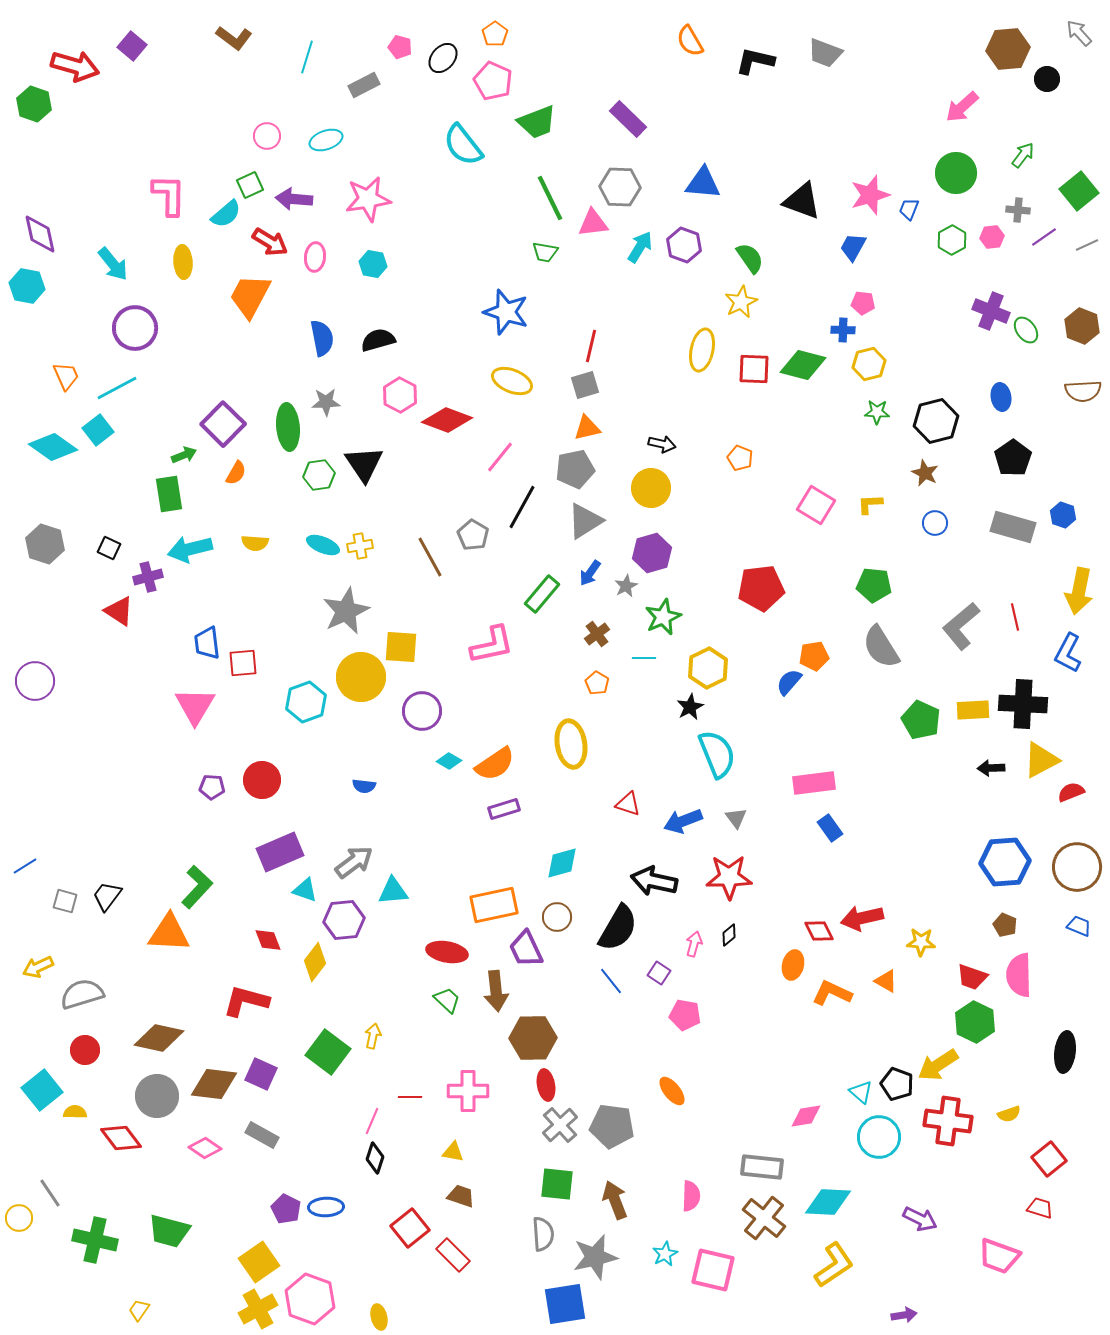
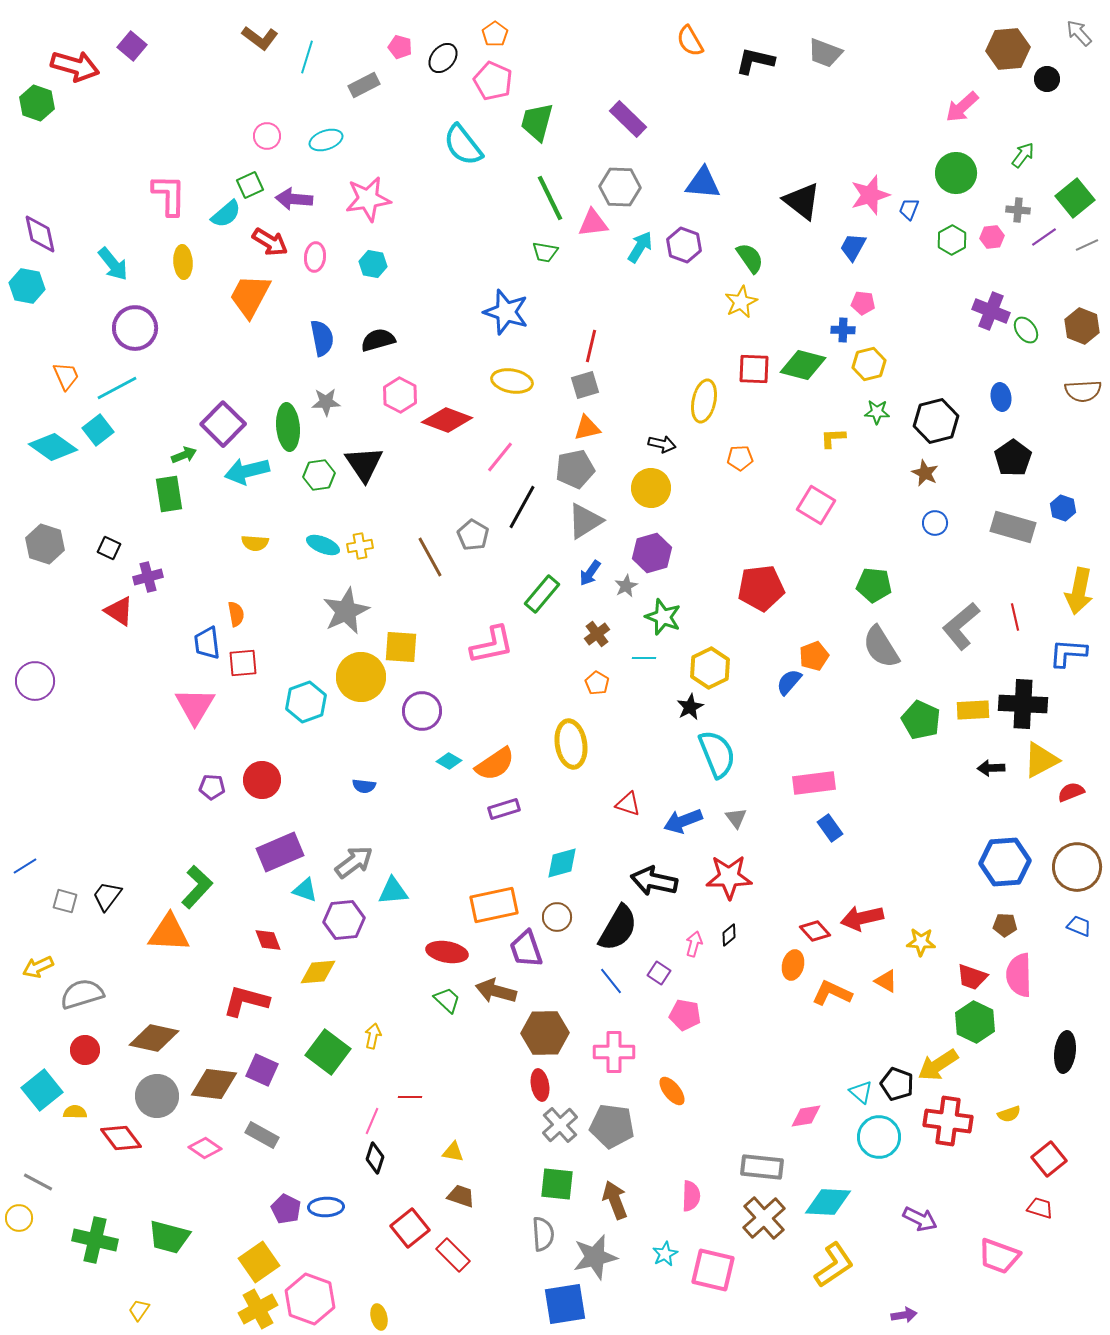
brown L-shape at (234, 38): moved 26 px right
green hexagon at (34, 104): moved 3 px right, 1 px up
green trapezoid at (537, 122): rotated 126 degrees clockwise
green square at (1079, 191): moved 4 px left, 7 px down
black triangle at (802, 201): rotated 18 degrees clockwise
yellow ellipse at (702, 350): moved 2 px right, 51 px down
yellow ellipse at (512, 381): rotated 12 degrees counterclockwise
orange pentagon at (740, 458): rotated 25 degrees counterclockwise
orange semicircle at (236, 473): moved 141 px down; rotated 40 degrees counterclockwise
yellow L-shape at (870, 504): moved 37 px left, 66 px up
blue hexagon at (1063, 515): moved 7 px up
cyan arrow at (190, 549): moved 57 px right, 78 px up
green star at (663, 617): rotated 27 degrees counterclockwise
blue L-shape at (1068, 653): rotated 66 degrees clockwise
orange pentagon at (814, 656): rotated 12 degrees counterclockwise
yellow hexagon at (708, 668): moved 2 px right
brown pentagon at (1005, 925): rotated 20 degrees counterclockwise
red diamond at (819, 931): moved 4 px left; rotated 16 degrees counterclockwise
purple trapezoid at (526, 949): rotated 6 degrees clockwise
yellow diamond at (315, 962): moved 3 px right, 10 px down; rotated 48 degrees clockwise
brown arrow at (496, 991): rotated 111 degrees clockwise
brown diamond at (159, 1038): moved 5 px left
brown hexagon at (533, 1038): moved 12 px right, 5 px up
purple square at (261, 1074): moved 1 px right, 4 px up
red ellipse at (546, 1085): moved 6 px left
pink cross at (468, 1091): moved 146 px right, 39 px up
gray line at (50, 1193): moved 12 px left, 11 px up; rotated 28 degrees counterclockwise
brown cross at (764, 1218): rotated 9 degrees clockwise
green trapezoid at (169, 1231): moved 6 px down
